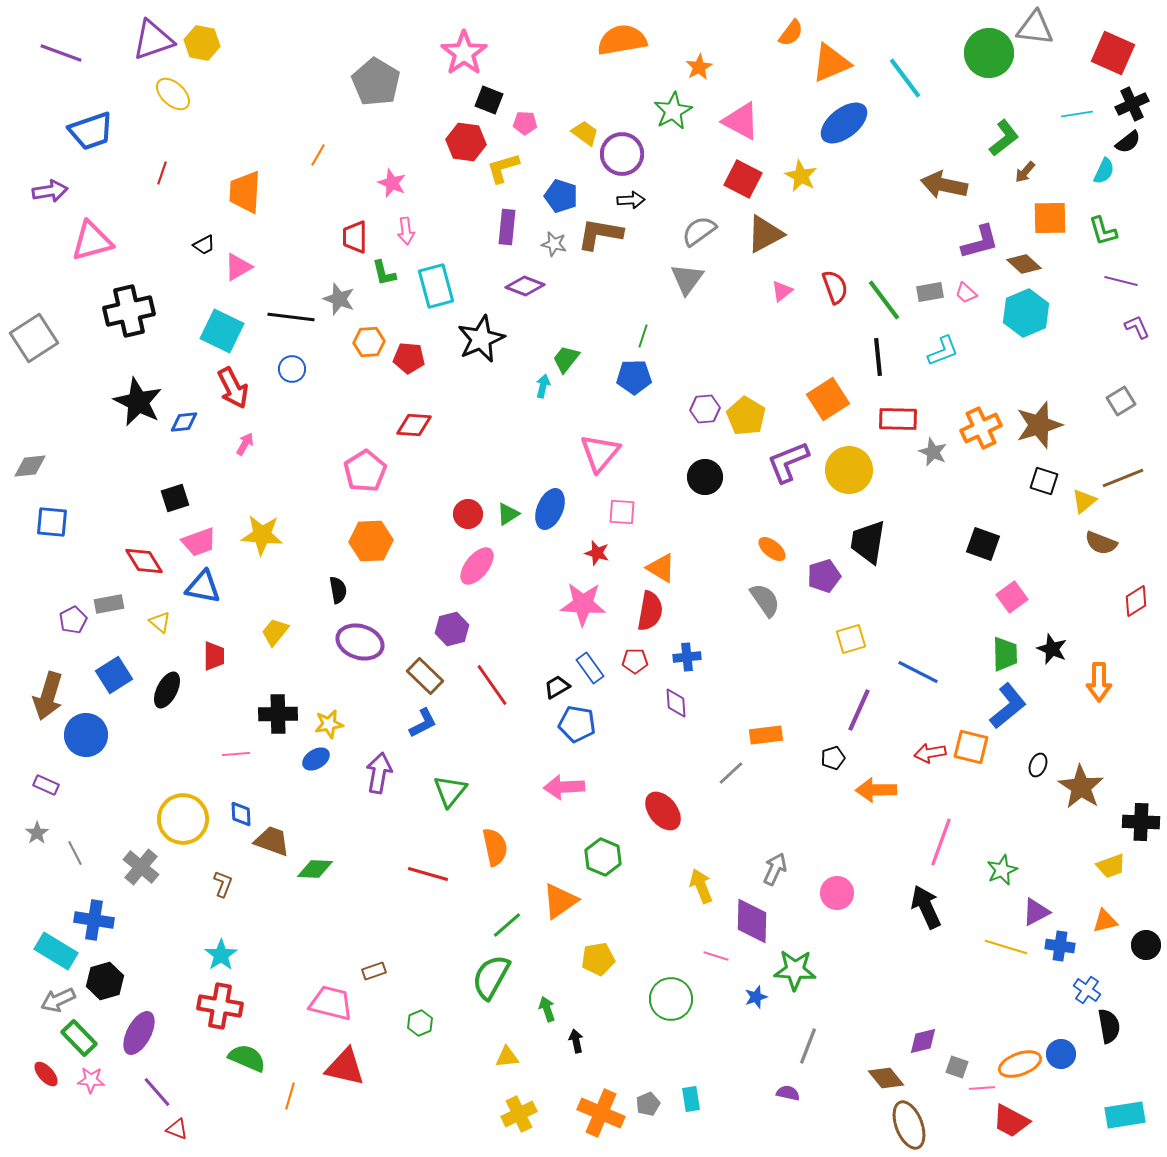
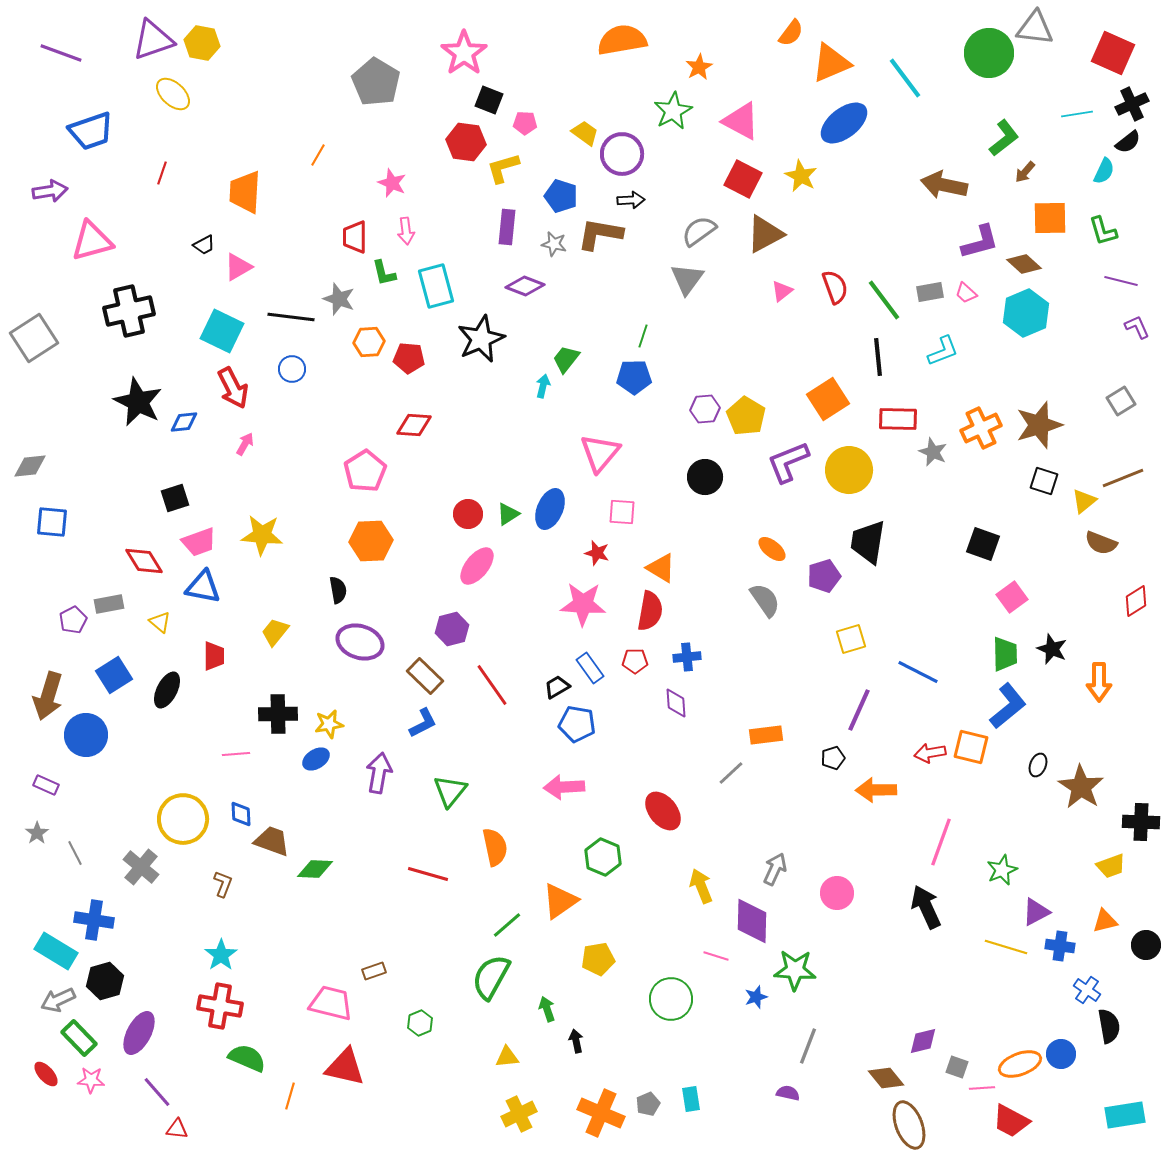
red triangle at (177, 1129): rotated 15 degrees counterclockwise
